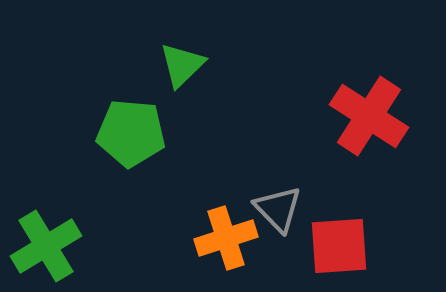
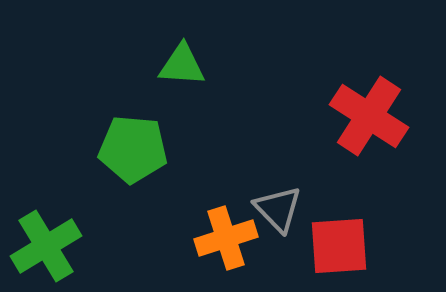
green triangle: rotated 48 degrees clockwise
green pentagon: moved 2 px right, 16 px down
